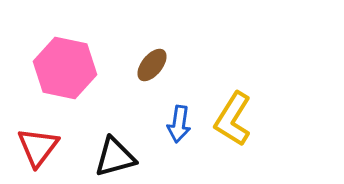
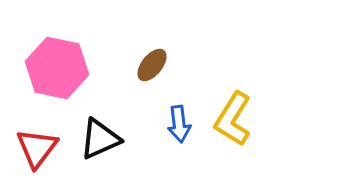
pink hexagon: moved 8 px left
blue arrow: rotated 15 degrees counterclockwise
red triangle: moved 1 px left, 1 px down
black triangle: moved 15 px left, 18 px up; rotated 9 degrees counterclockwise
